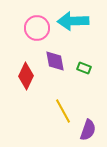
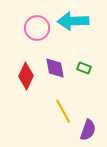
purple diamond: moved 7 px down
